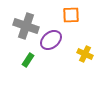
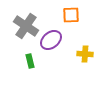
gray cross: rotated 15 degrees clockwise
yellow cross: rotated 21 degrees counterclockwise
green rectangle: moved 2 px right, 1 px down; rotated 48 degrees counterclockwise
